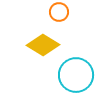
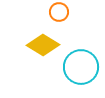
cyan circle: moved 5 px right, 8 px up
